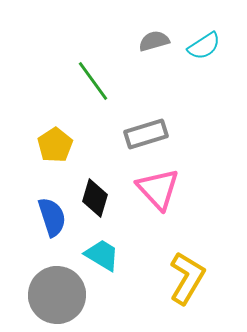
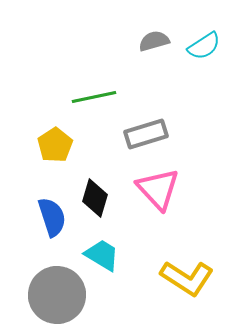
green line: moved 1 px right, 16 px down; rotated 66 degrees counterclockwise
yellow L-shape: rotated 92 degrees clockwise
